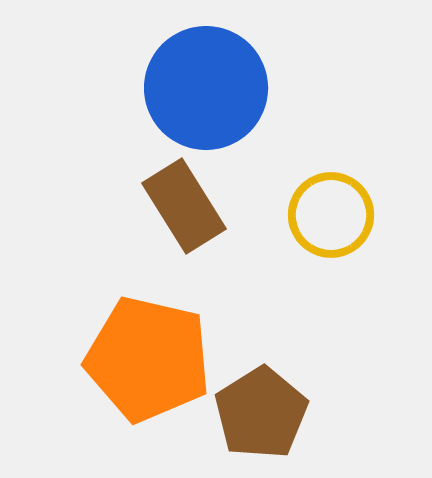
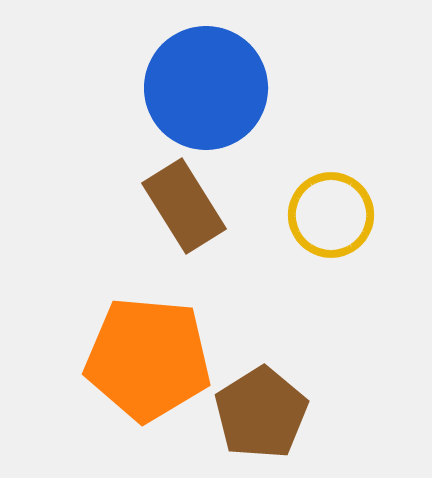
orange pentagon: rotated 8 degrees counterclockwise
